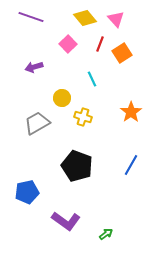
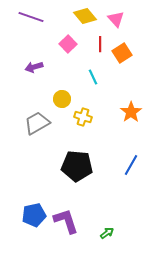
yellow diamond: moved 2 px up
red line: rotated 21 degrees counterclockwise
cyan line: moved 1 px right, 2 px up
yellow circle: moved 1 px down
black pentagon: rotated 16 degrees counterclockwise
blue pentagon: moved 7 px right, 23 px down
purple L-shape: rotated 144 degrees counterclockwise
green arrow: moved 1 px right, 1 px up
